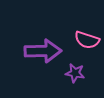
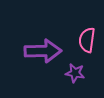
pink semicircle: rotated 80 degrees clockwise
